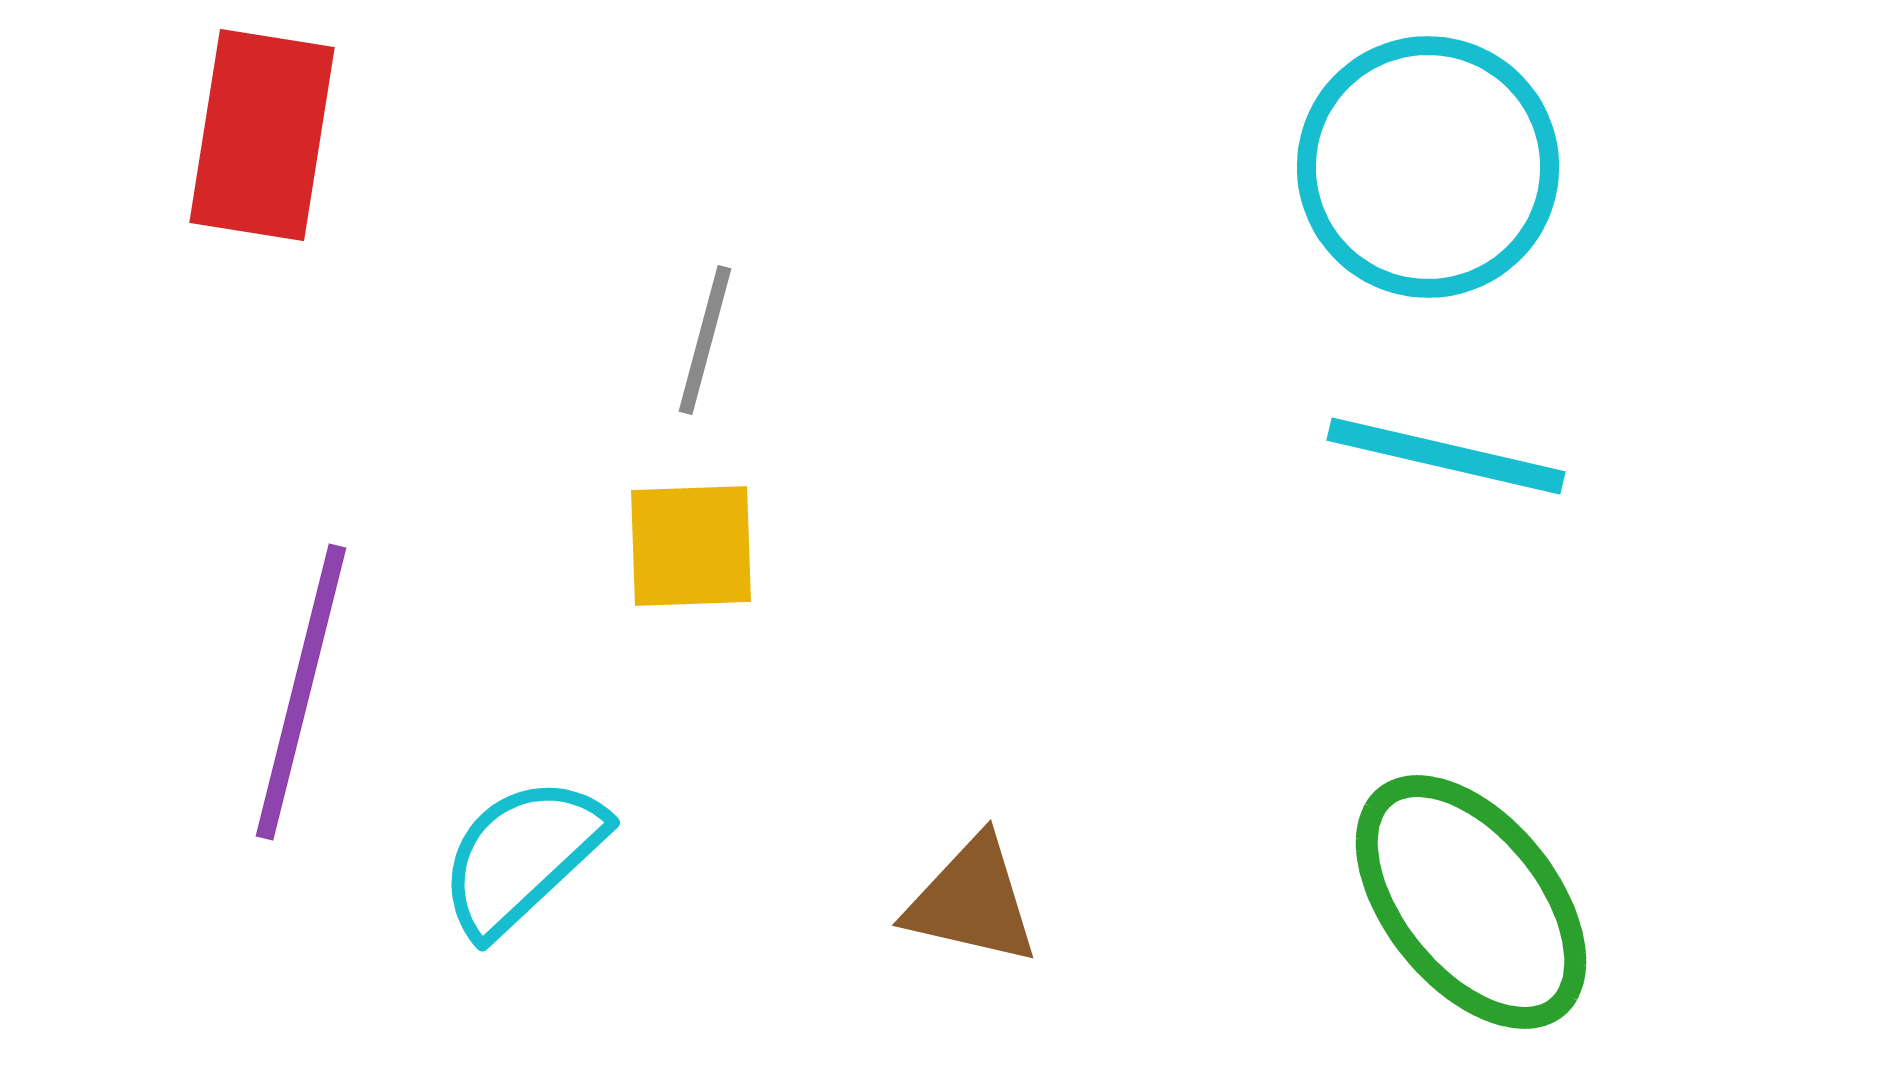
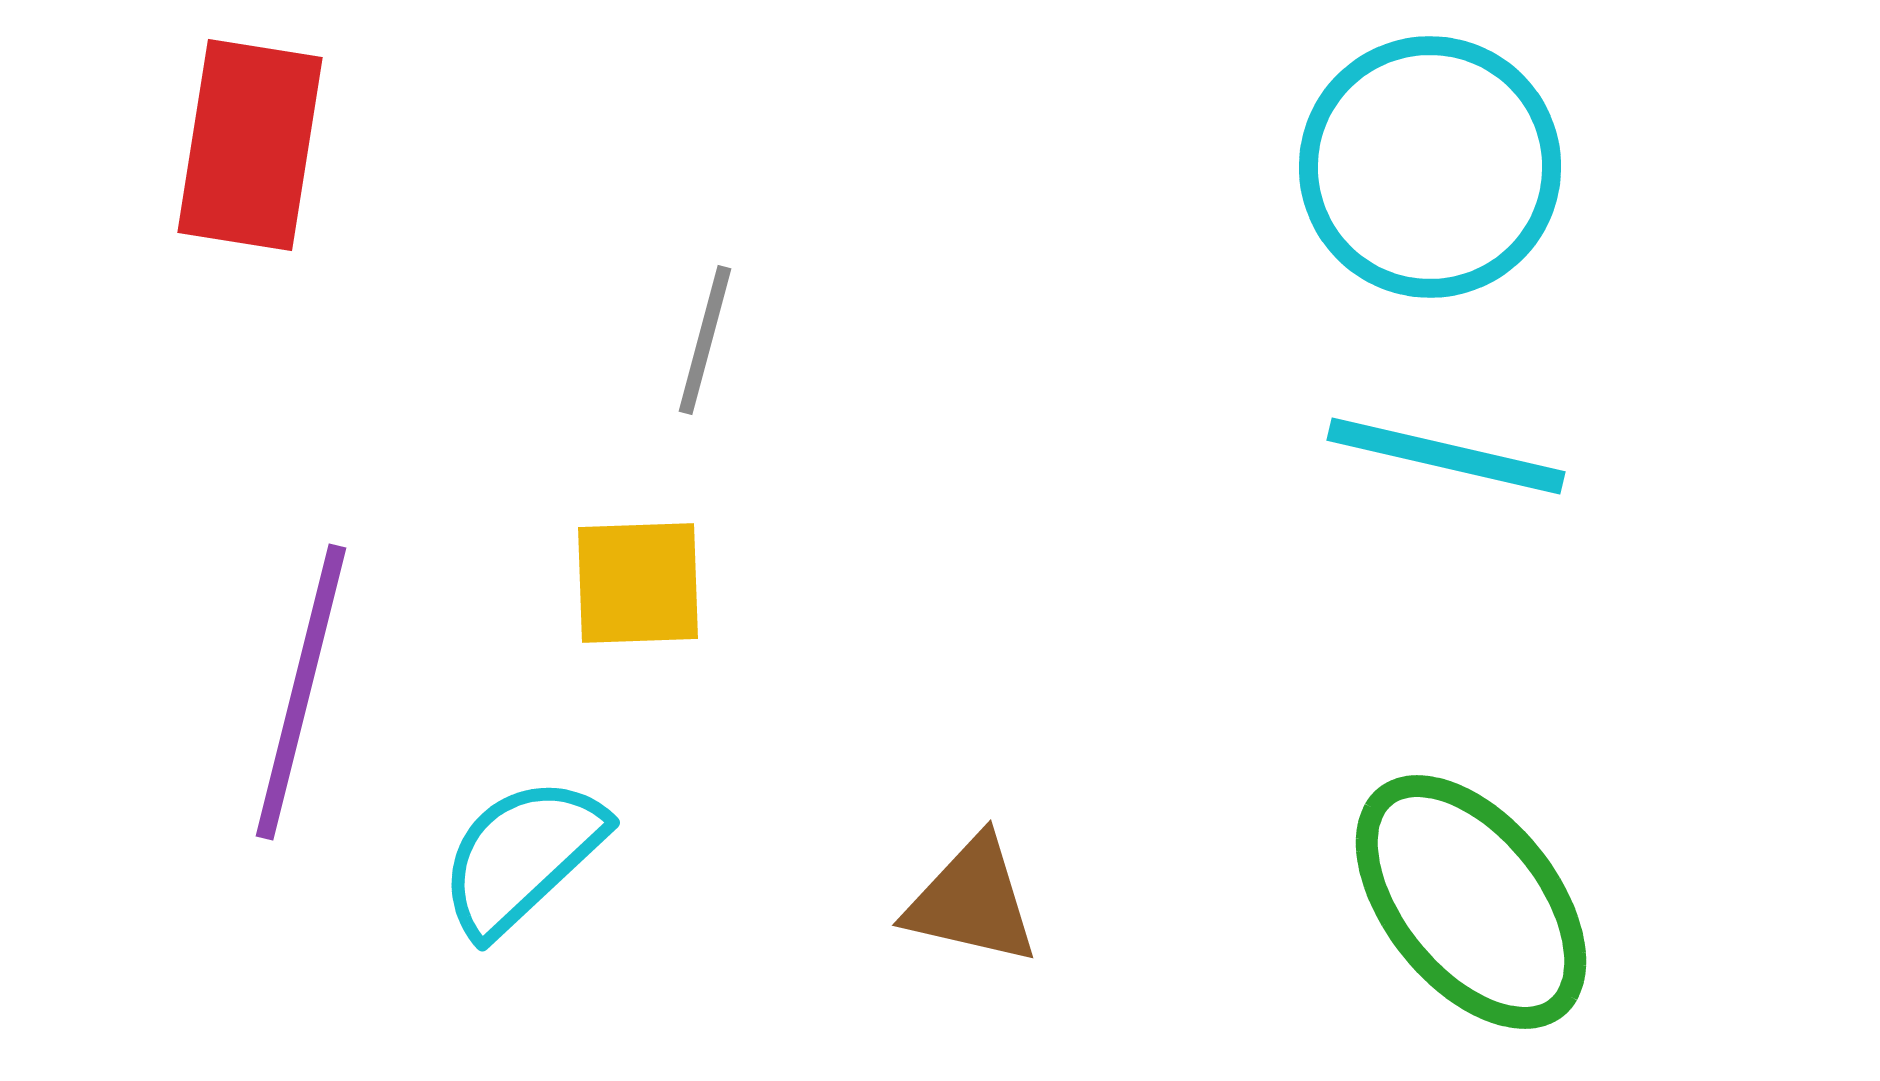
red rectangle: moved 12 px left, 10 px down
cyan circle: moved 2 px right
yellow square: moved 53 px left, 37 px down
